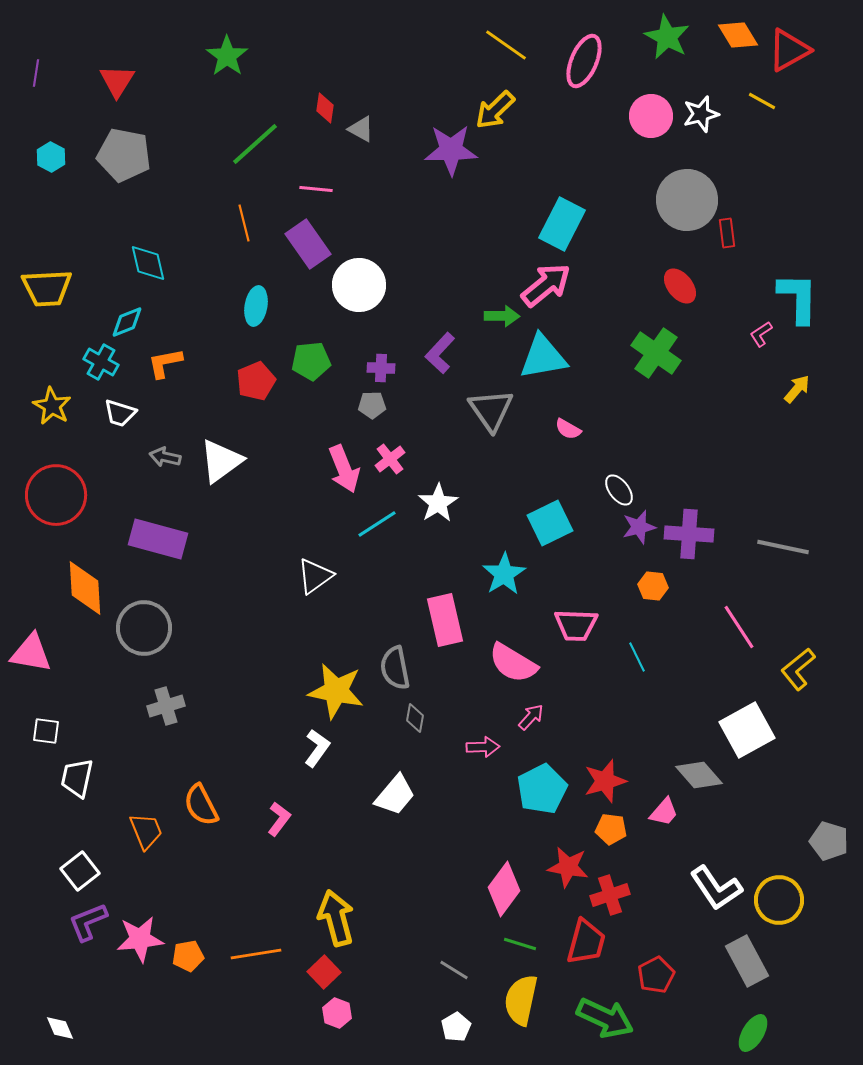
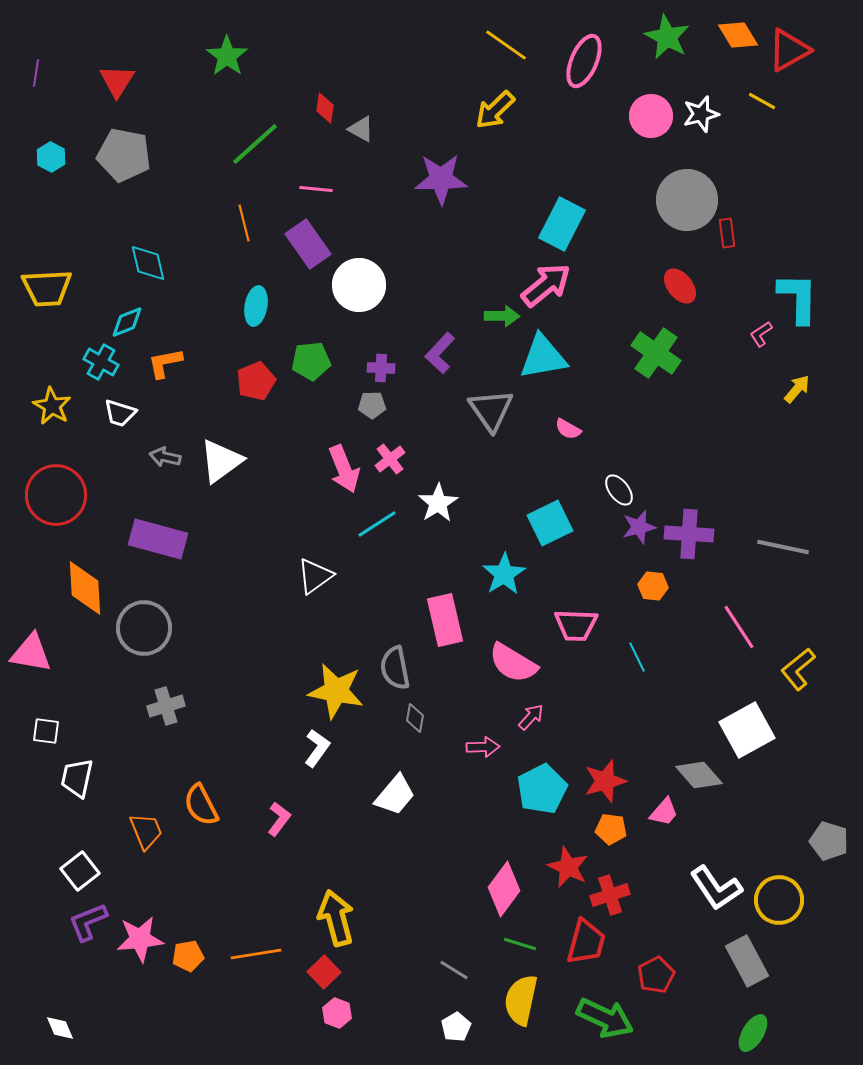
purple star at (451, 150): moved 10 px left, 29 px down
red star at (568, 867): rotated 15 degrees clockwise
